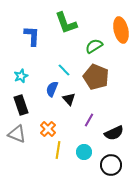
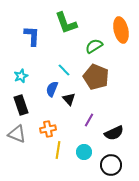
orange cross: rotated 35 degrees clockwise
